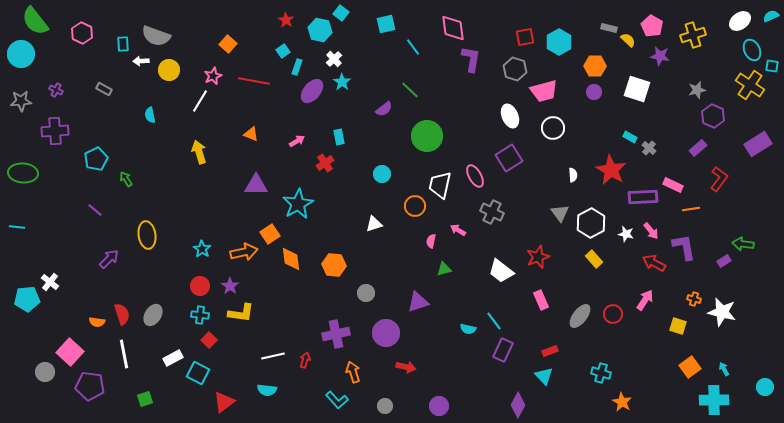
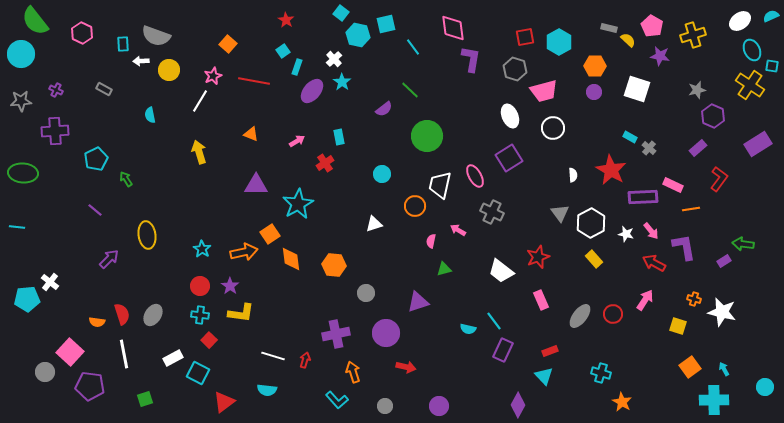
cyan hexagon at (320, 30): moved 38 px right, 5 px down
white line at (273, 356): rotated 30 degrees clockwise
